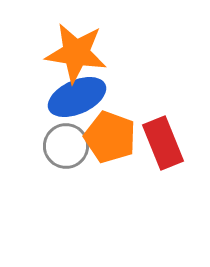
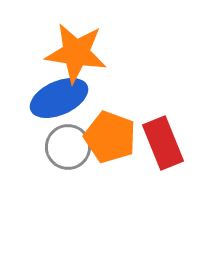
blue ellipse: moved 18 px left, 1 px down
gray circle: moved 2 px right, 1 px down
